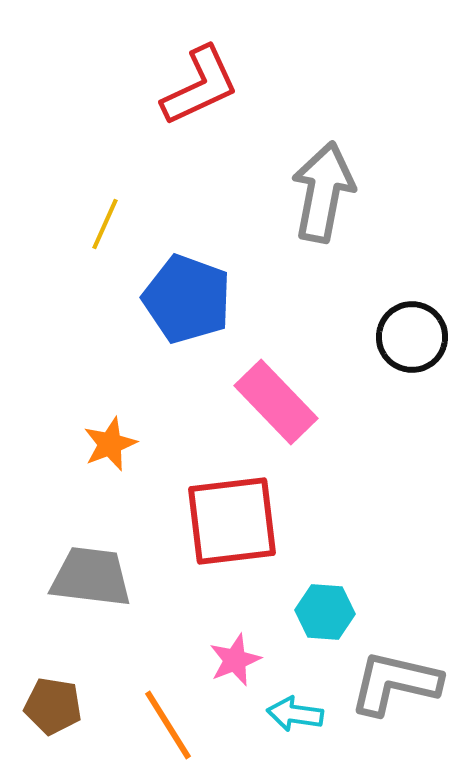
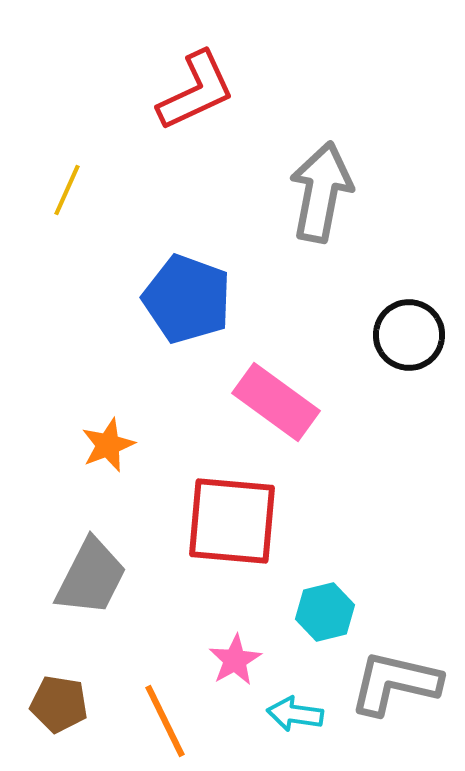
red L-shape: moved 4 px left, 5 px down
gray arrow: moved 2 px left
yellow line: moved 38 px left, 34 px up
black circle: moved 3 px left, 2 px up
pink rectangle: rotated 10 degrees counterclockwise
orange star: moved 2 px left, 1 px down
red square: rotated 12 degrees clockwise
gray trapezoid: rotated 110 degrees clockwise
cyan hexagon: rotated 18 degrees counterclockwise
pink star: rotated 8 degrees counterclockwise
brown pentagon: moved 6 px right, 2 px up
orange line: moved 3 px left, 4 px up; rotated 6 degrees clockwise
